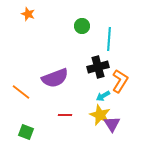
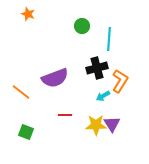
black cross: moved 1 px left, 1 px down
yellow star: moved 4 px left, 10 px down; rotated 25 degrees counterclockwise
